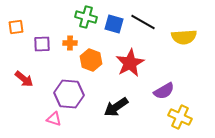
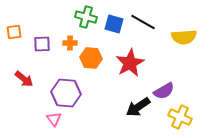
orange square: moved 2 px left, 5 px down
orange hexagon: moved 2 px up; rotated 15 degrees counterclockwise
purple hexagon: moved 3 px left, 1 px up
black arrow: moved 22 px right
pink triangle: rotated 35 degrees clockwise
